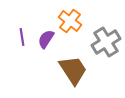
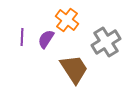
orange cross: moved 3 px left, 1 px up
purple line: rotated 12 degrees clockwise
brown trapezoid: moved 1 px right, 1 px up
